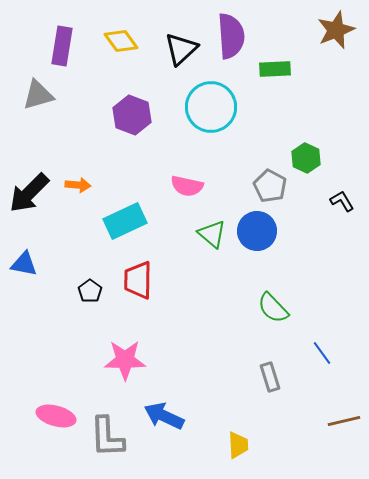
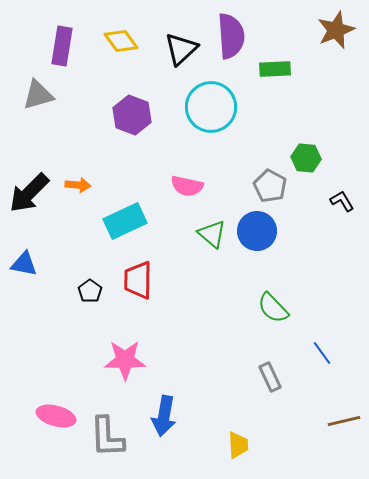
green hexagon: rotated 20 degrees counterclockwise
gray rectangle: rotated 8 degrees counterclockwise
blue arrow: rotated 105 degrees counterclockwise
